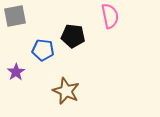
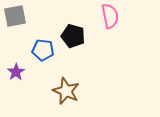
black pentagon: rotated 10 degrees clockwise
